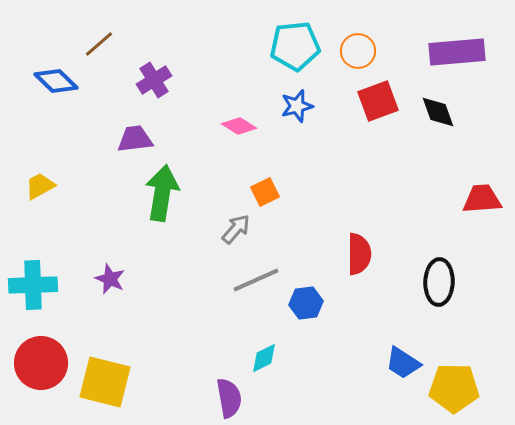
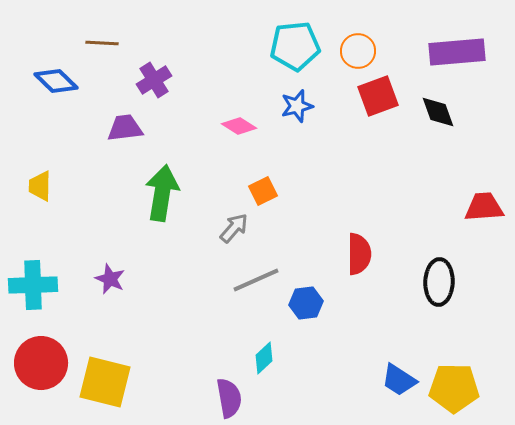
brown line: moved 3 px right, 1 px up; rotated 44 degrees clockwise
red square: moved 5 px up
purple trapezoid: moved 10 px left, 11 px up
yellow trapezoid: rotated 60 degrees counterclockwise
orange square: moved 2 px left, 1 px up
red trapezoid: moved 2 px right, 8 px down
gray arrow: moved 2 px left, 1 px up
cyan diamond: rotated 16 degrees counterclockwise
blue trapezoid: moved 4 px left, 17 px down
